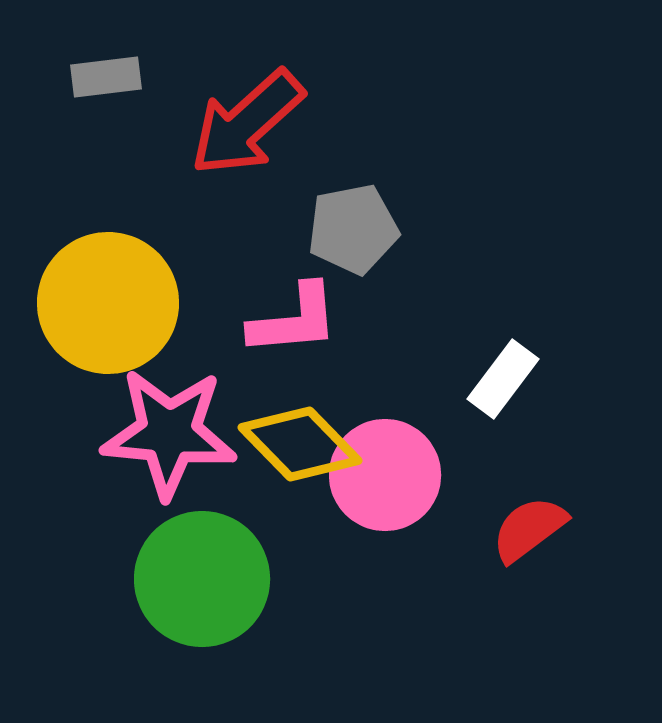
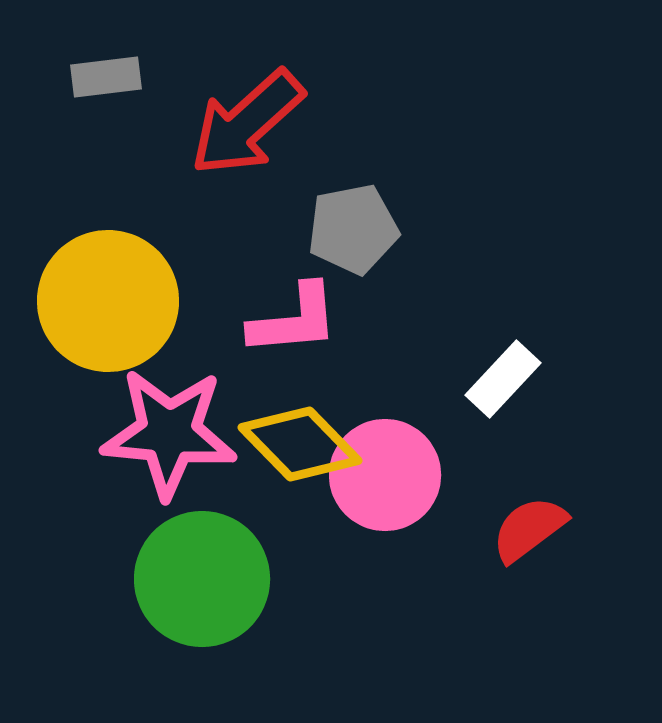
yellow circle: moved 2 px up
white rectangle: rotated 6 degrees clockwise
